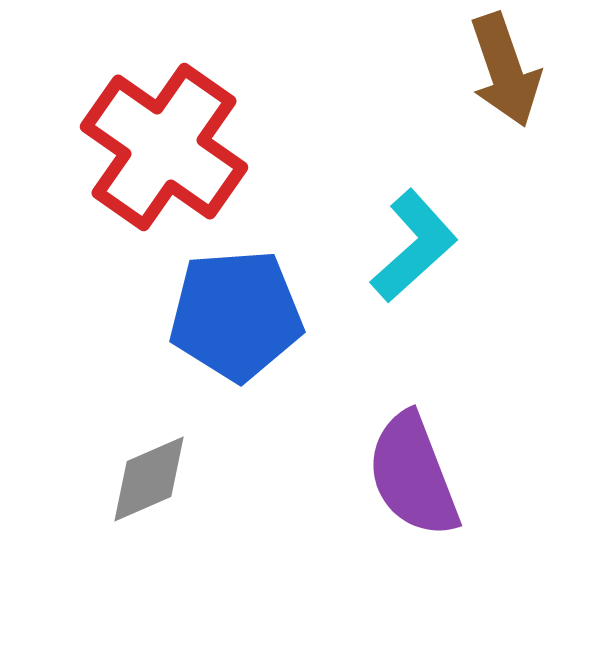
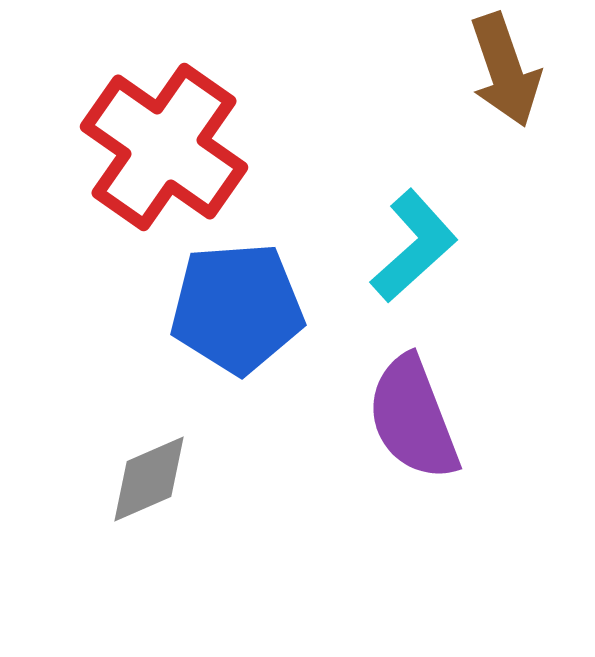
blue pentagon: moved 1 px right, 7 px up
purple semicircle: moved 57 px up
